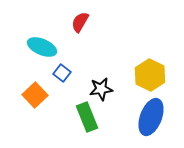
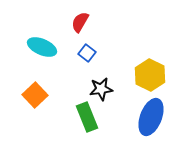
blue square: moved 25 px right, 20 px up
